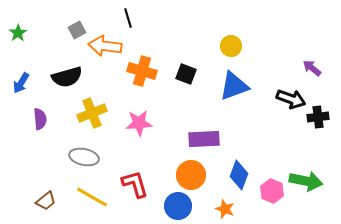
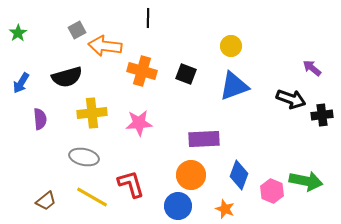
black line: moved 20 px right; rotated 18 degrees clockwise
yellow cross: rotated 16 degrees clockwise
black cross: moved 4 px right, 2 px up
red L-shape: moved 4 px left
